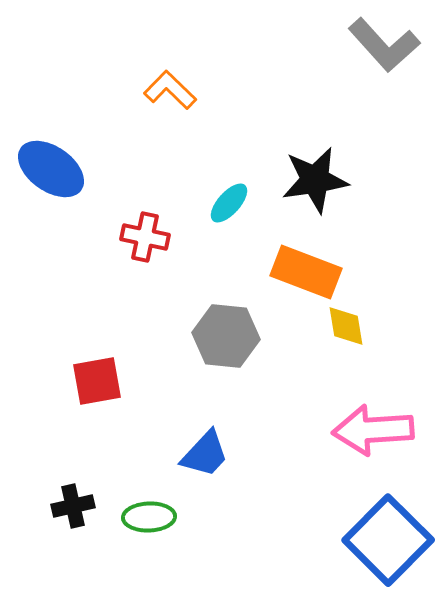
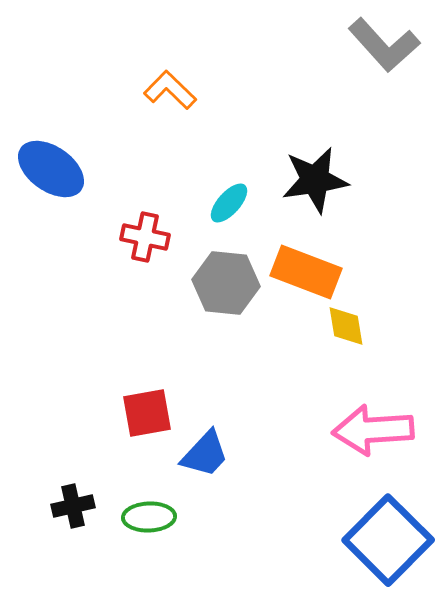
gray hexagon: moved 53 px up
red square: moved 50 px right, 32 px down
